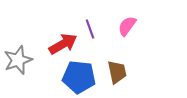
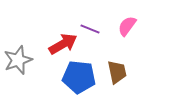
purple line: rotated 48 degrees counterclockwise
